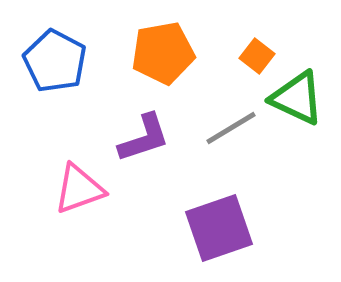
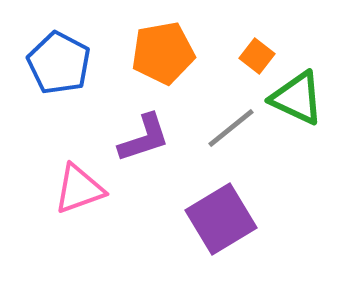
blue pentagon: moved 4 px right, 2 px down
gray line: rotated 8 degrees counterclockwise
purple square: moved 2 px right, 9 px up; rotated 12 degrees counterclockwise
